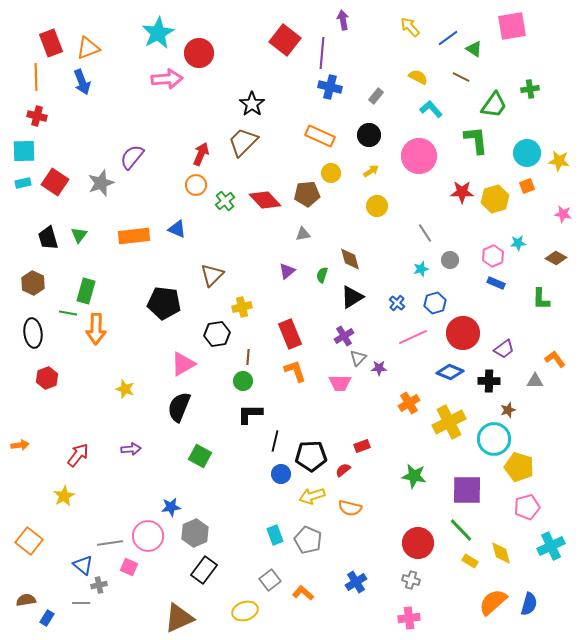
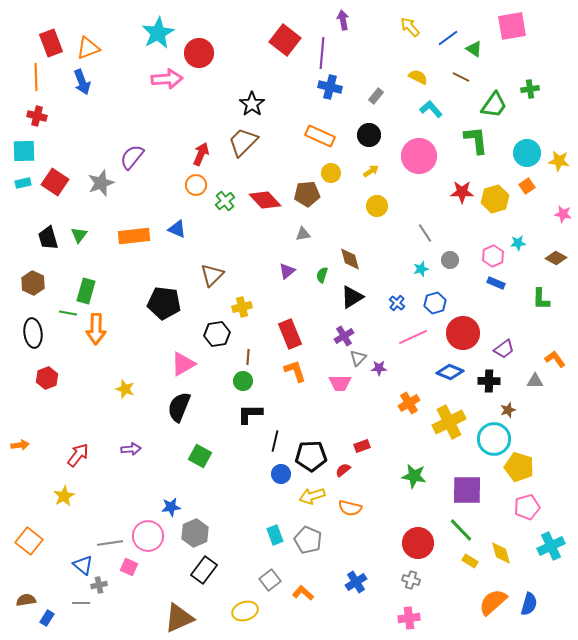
orange square at (527, 186): rotated 14 degrees counterclockwise
